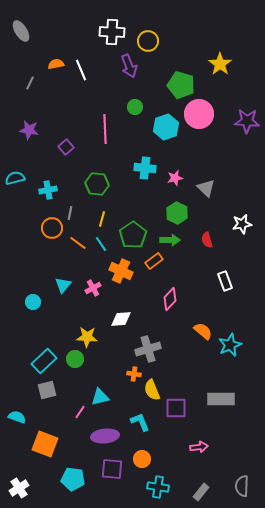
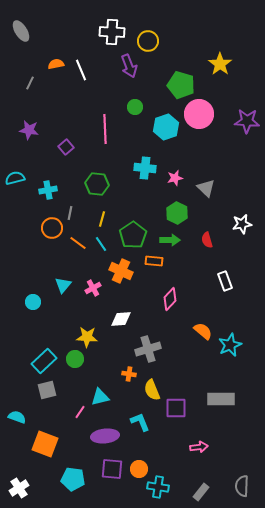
orange rectangle at (154, 261): rotated 42 degrees clockwise
orange cross at (134, 374): moved 5 px left
orange circle at (142, 459): moved 3 px left, 10 px down
